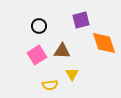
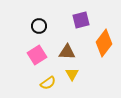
orange diamond: rotated 56 degrees clockwise
brown triangle: moved 5 px right, 1 px down
yellow semicircle: moved 2 px left, 2 px up; rotated 28 degrees counterclockwise
